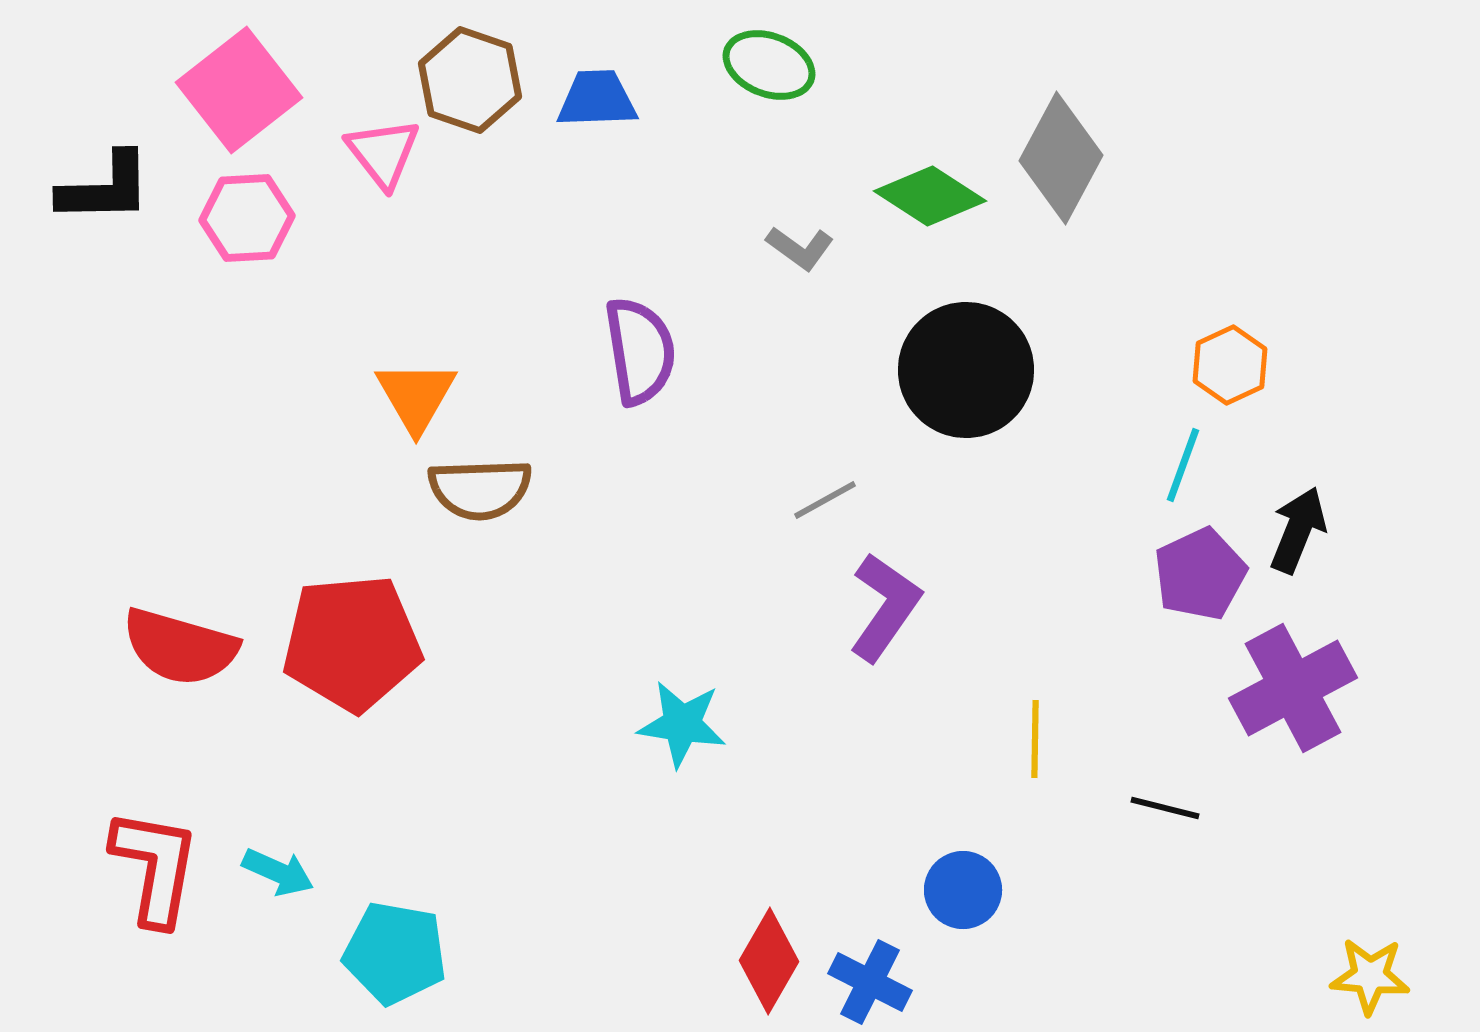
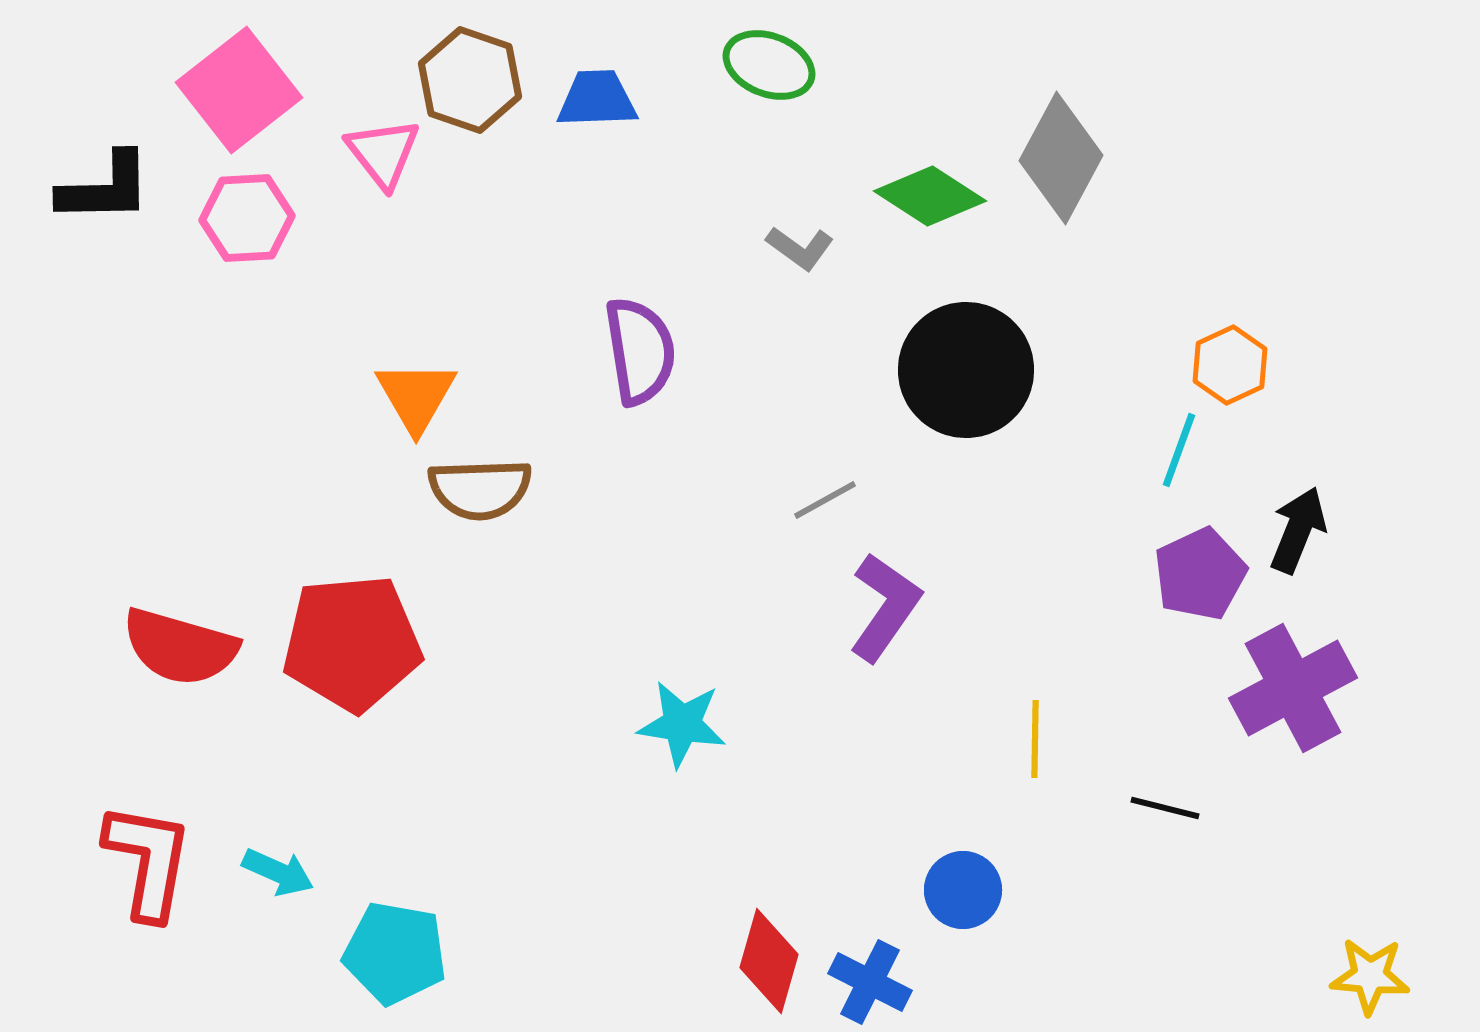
cyan line: moved 4 px left, 15 px up
red L-shape: moved 7 px left, 6 px up
red diamond: rotated 14 degrees counterclockwise
